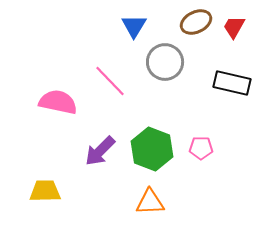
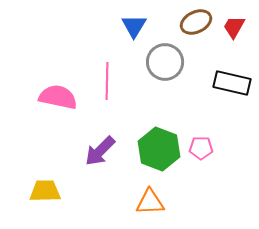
pink line: moved 3 px left; rotated 45 degrees clockwise
pink semicircle: moved 5 px up
green hexagon: moved 7 px right
